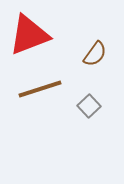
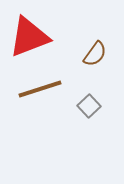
red triangle: moved 2 px down
